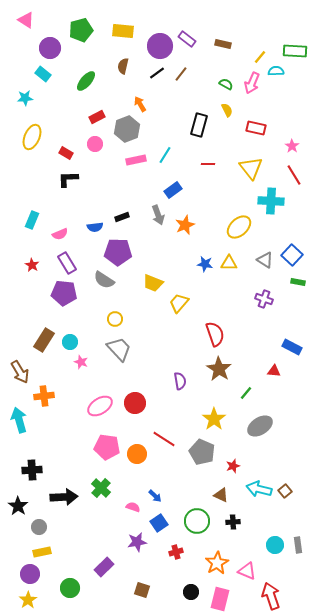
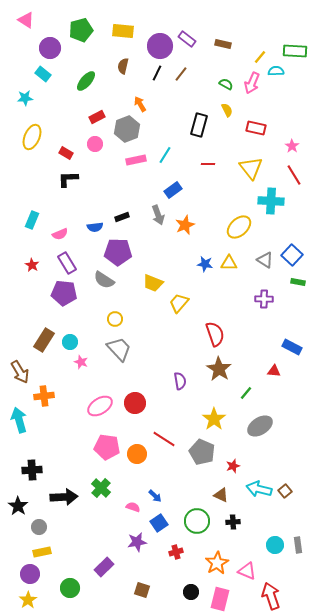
black line at (157, 73): rotated 28 degrees counterclockwise
purple cross at (264, 299): rotated 18 degrees counterclockwise
